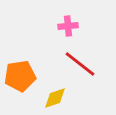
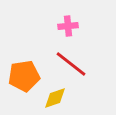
red line: moved 9 px left
orange pentagon: moved 4 px right
